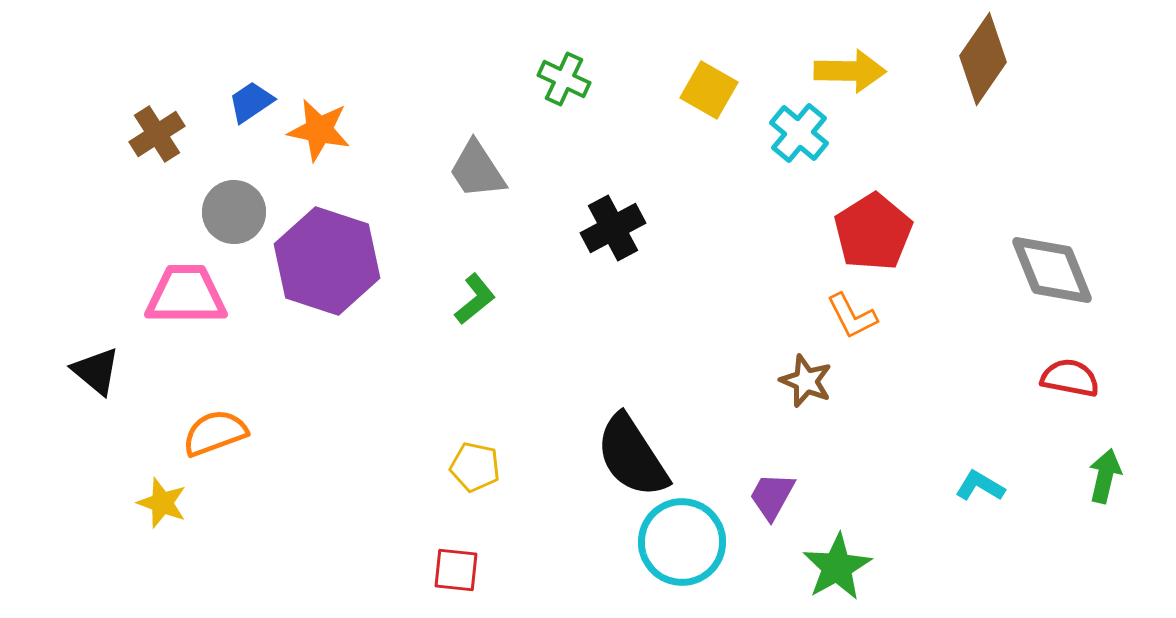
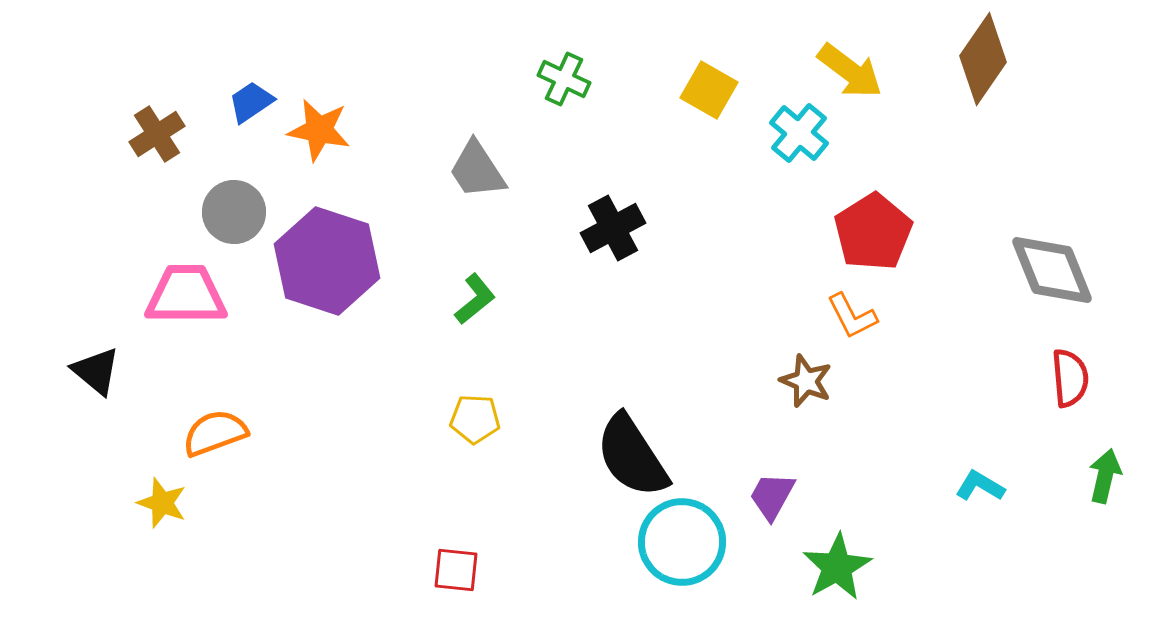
yellow arrow: rotated 36 degrees clockwise
red semicircle: rotated 74 degrees clockwise
yellow pentagon: moved 48 px up; rotated 9 degrees counterclockwise
